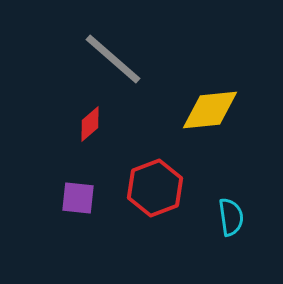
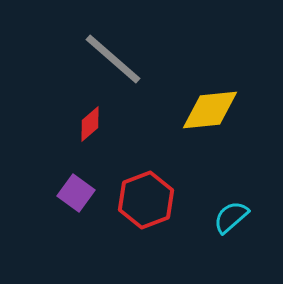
red hexagon: moved 9 px left, 12 px down
purple square: moved 2 px left, 5 px up; rotated 30 degrees clockwise
cyan semicircle: rotated 123 degrees counterclockwise
